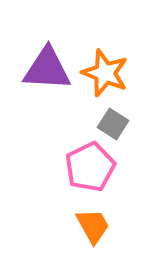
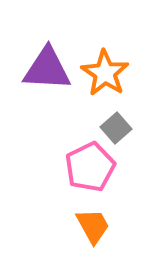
orange star: rotated 12 degrees clockwise
gray square: moved 3 px right, 4 px down; rotated 16 degrees clockwise
